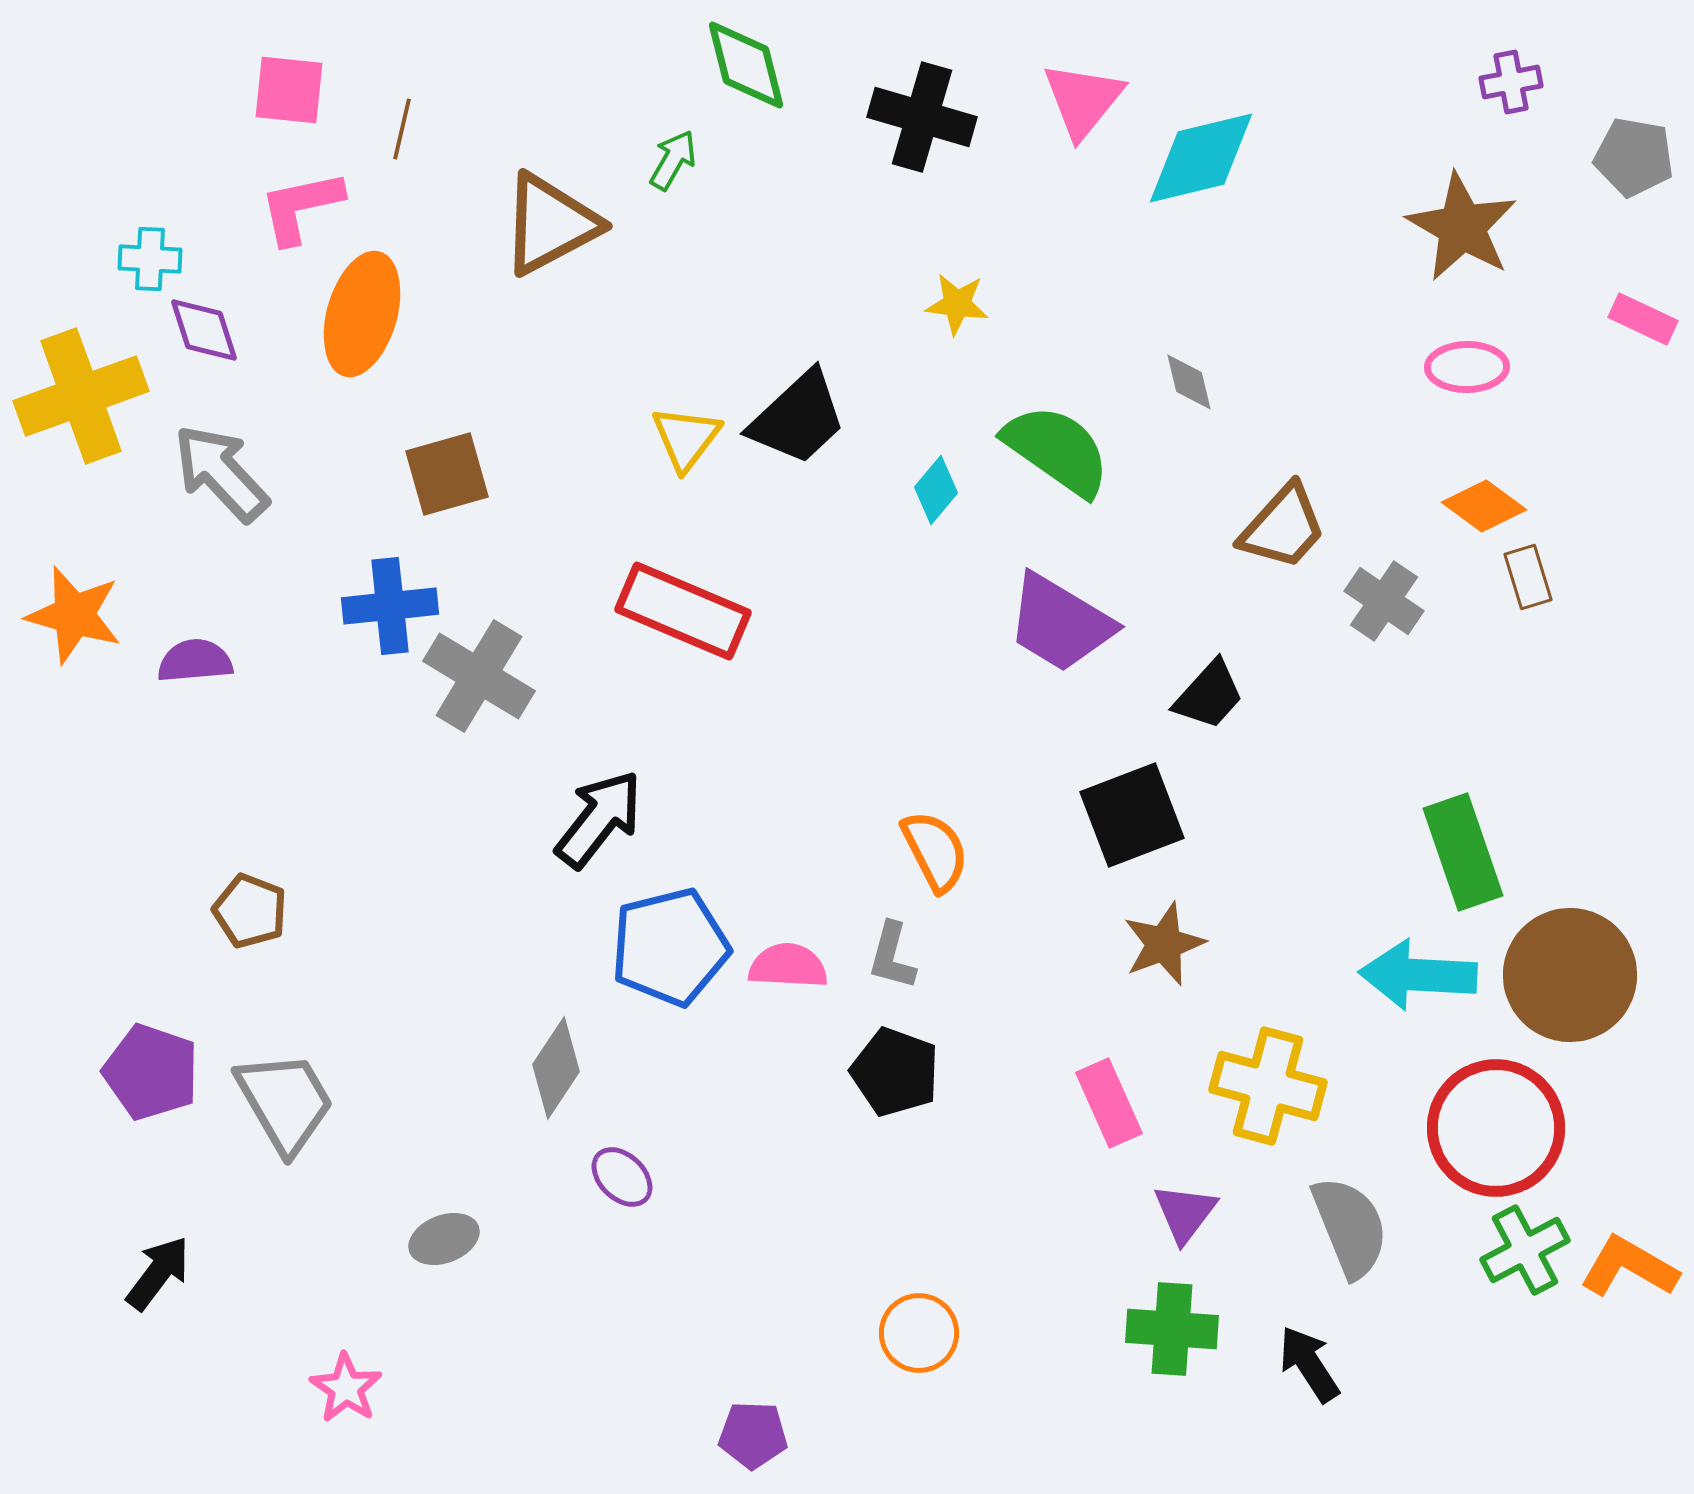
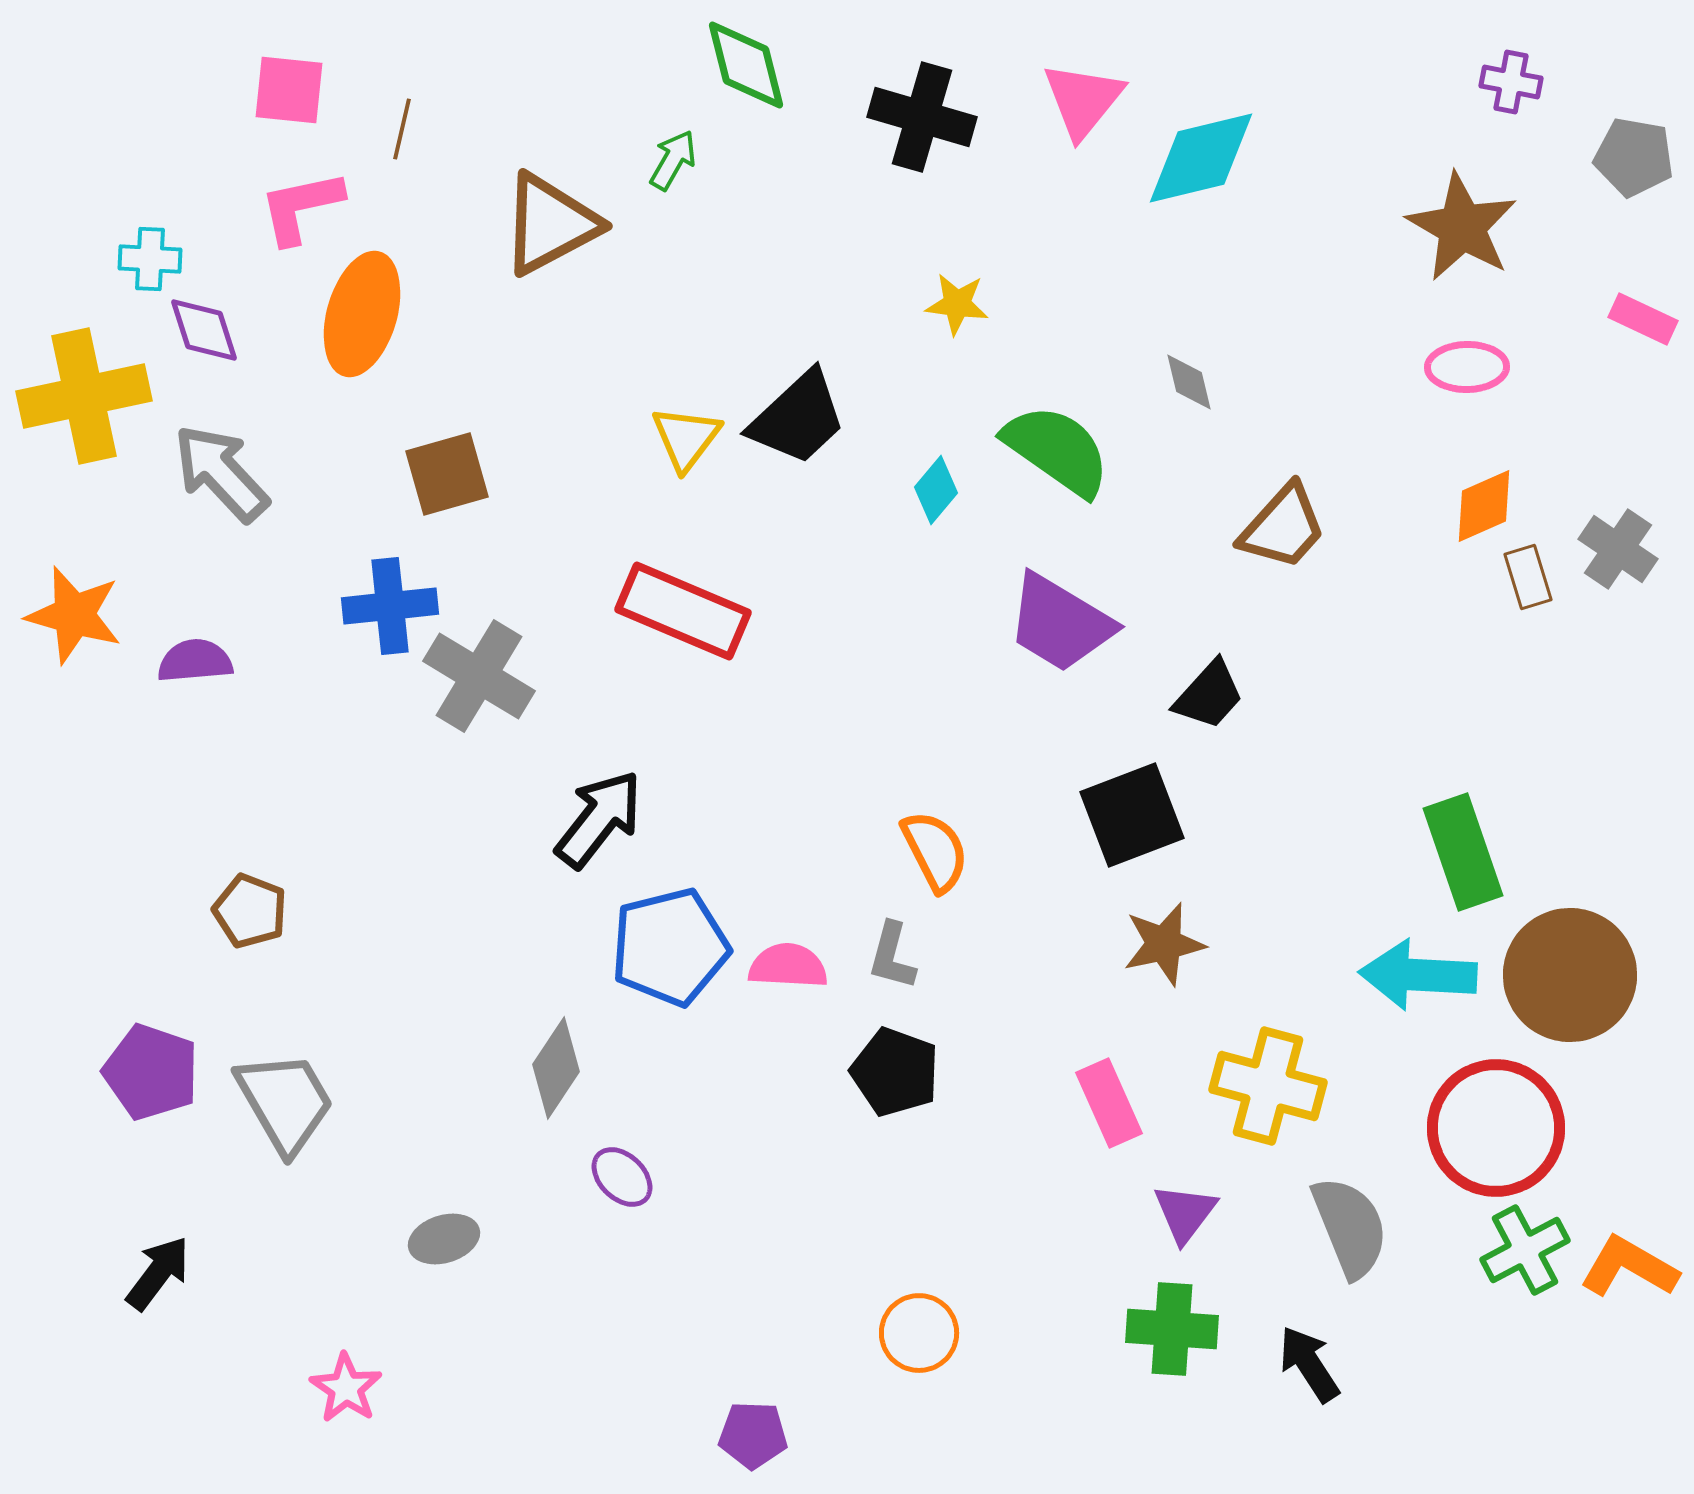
purple cross at (1511, 82): rotated 22 degrees clockwise
yellow cross at (81, 396): moved 3 px right; rotated 8 degrees clockwise
orange diamond at (1484, 506): rotated 60 degrees counterclockwise
gray cross at (1384, 601): moved 234 px right, 52 px up
brown star at (1164, 944): rotated 8 degrees clockwise
gray ellipse at (444, 1239): rotated 4 degrees clockwise
